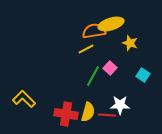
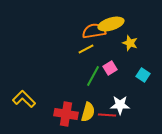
pink square: rotated 16 degrees clockwise
